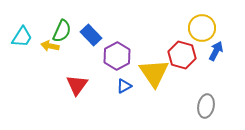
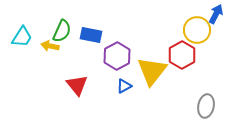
yellow circle: moved 5 px left, 2 px down
blue rectangle: rotated 35 degrees counterclockwise
blue arrow: moved 37 px up
red hexagon: rotated 16 degrees clockwise
yellow triangle: moved 2 px left, 2 px up; rotated 12 degrees clockwise
red triangle: rotated 15 degrees counterclockwise
